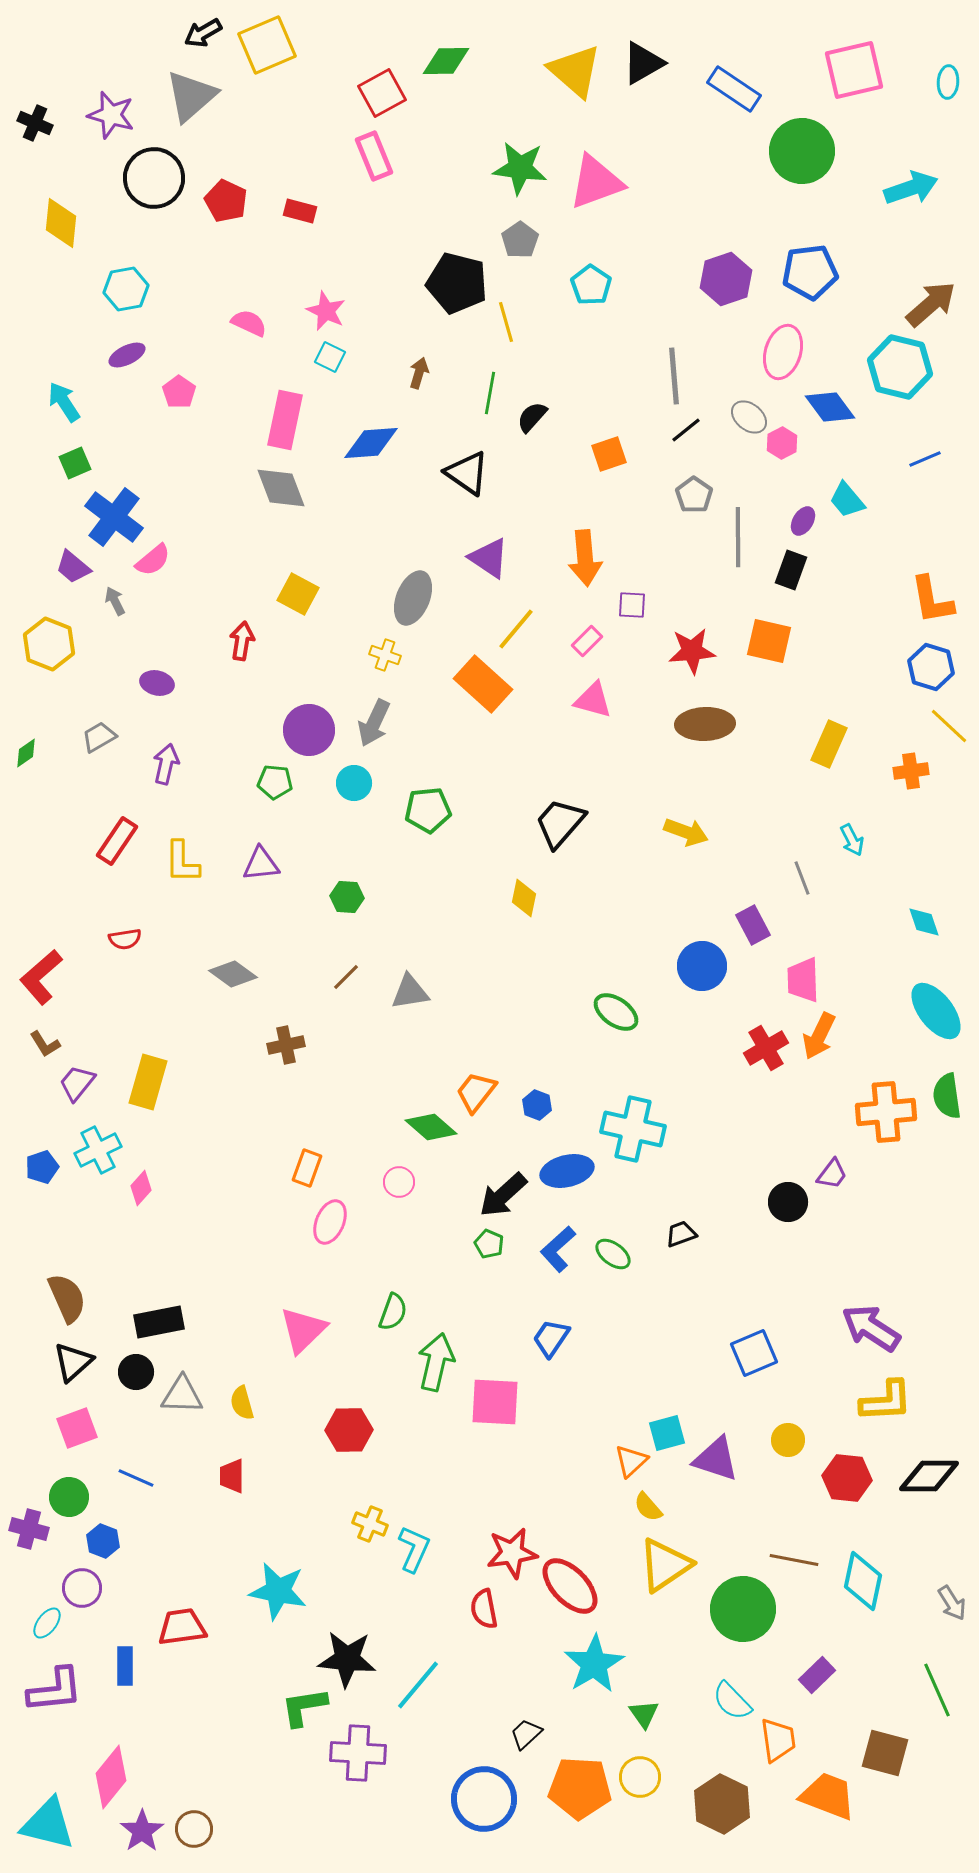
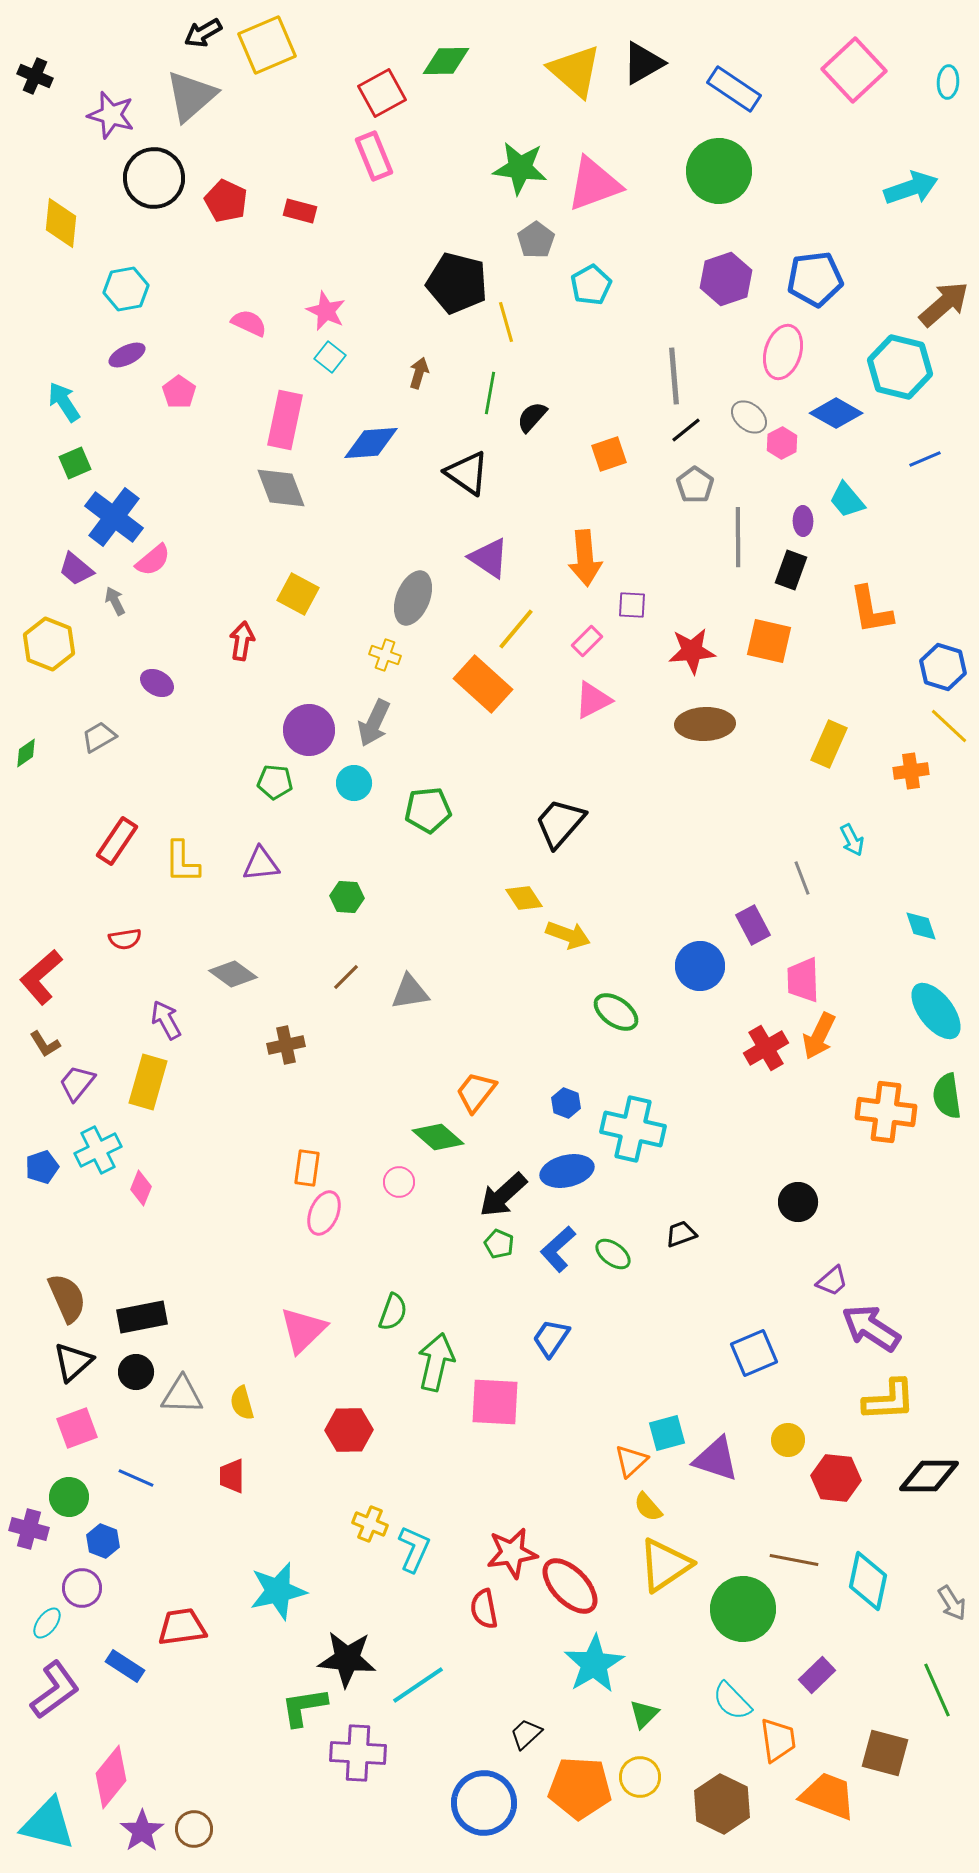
pink square at (854, 70): rotated 30 degrees counterclockwise
black cross at (35, 123): moved 47 px up
green circle at (802, 151): moved 83 px left, 20 px down
pink triangle at (596, 182): moved 2 px left, 2 px down
gray pentagon at (520, 240): moved 16 px right
blue pentagon at (810, 272): moved 5 px right, 7 px down
cyan pentagon at (591, 285): rotated 9 degrees clockwise
brown arrow at (931, 304): moved 13 px right
cyan square at (330, 357): rotated 12 degrees clockwise
blue diamond at (830, 407): moved 6 px right, 6 px down; rotated 24 degrees counterclockwise
gray pentagon at (694, 495): moved 1 px right, 10 px up
purple ellipse at (803, 521): rotated 32 degrees counterclockwise
purple trapezoid at (73, 567): moved 3 px right, 2 px down
orange L-shape at (932, 600): moved 61 px left, 10 px down
blue hexagon at (931, 667): moved 12 px right
purple ellipse at (157, 683): rotated 16 degrees clockwise
pink triangle at (593, 700): rotated 42 degrees counterclockwise
purple arrow at (166, 764): moved 256 px down; rotated 42 degrees counterclockwise
yellow arrow at (686, 832): moved 118 px left, 103 px down
yellow diamond at (524, 898): rotated 45 degrees counterclockwise
cyan diamond at (924, 922): moved 3 px left, 4 px down
blue circle at (702, 966): moved 2 px left
blue hexagon at (537, 1105): moved 29 px right, 2 px up
orange cross at (886, 1112): rotated 12 degrees clockwise
green diamond at (431, 1127): moved 7 px right, 10 px down
orange rectangle at (307, 1168): rotated 12 degrees counterclockwise
purple trapezoid at (832, 1174): moved 107 px down; rotated 12 degrees clockwise
pink diamond at (141, 1188): rotated 20 degrees counterclockwise
black circle at (788, 1202): moved 10 px right
pink ellipse at (330, 1222): moved 6 px left, 9 px up
green pentagon at (489, 1244): moved 10 px right
black rectangle at (159, 1322): moved 17 px left, 5 px up
yellow L-shape at (886, 1401): moved 3 px right, 1 px up
red hexagon at (847, 1478): moved 11 px left
cyan diamond at (863, 1581): moved 5 px right
cyan star at (278, 1591): rotated 24 degrees counterclockwise
blue rectangle at (125, 1666): rotated 57 degrees counterclockwise
cyan line at (418, 1685): rotated 16 degrees clockwise
purple L-shape at (55, 1690): rotated 30 degrees counterclockwise
green triangle at (644, 1714): rotated 20 degrees clockwise
blue circle at (484, 1799): moved 4 px down
